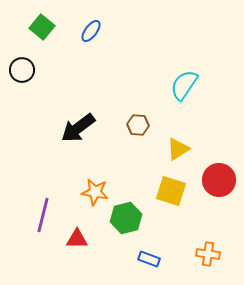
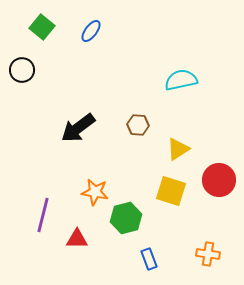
cyan semicircle: moved 3 px left, 5 px up; rotated 44 degrees clockwise
blue rectangle: rotated 50 degrees clockwise
